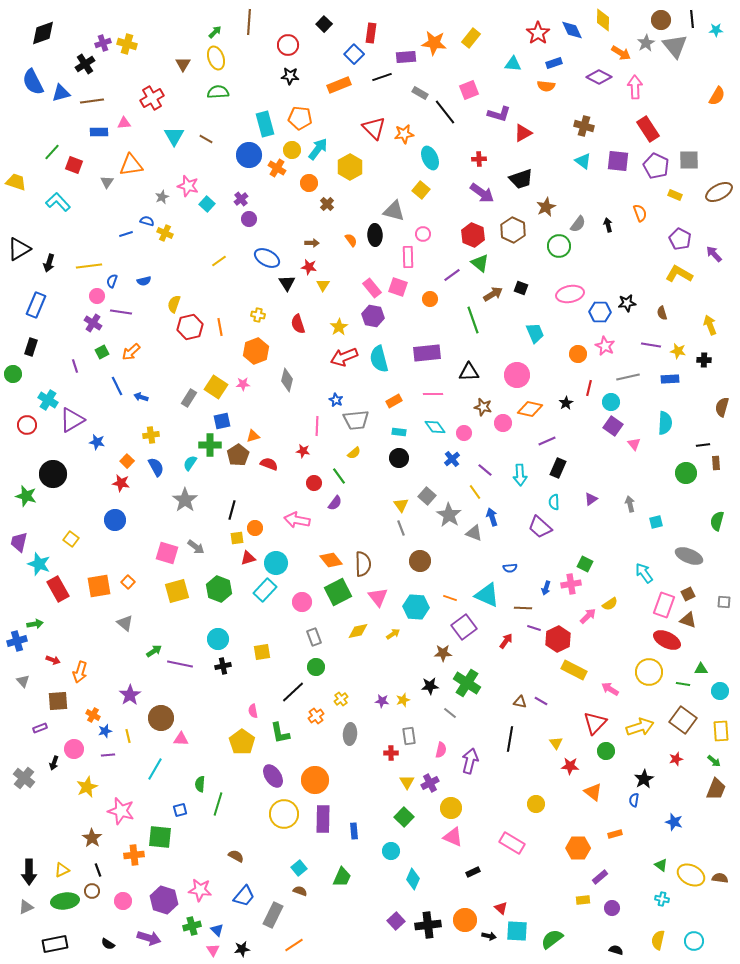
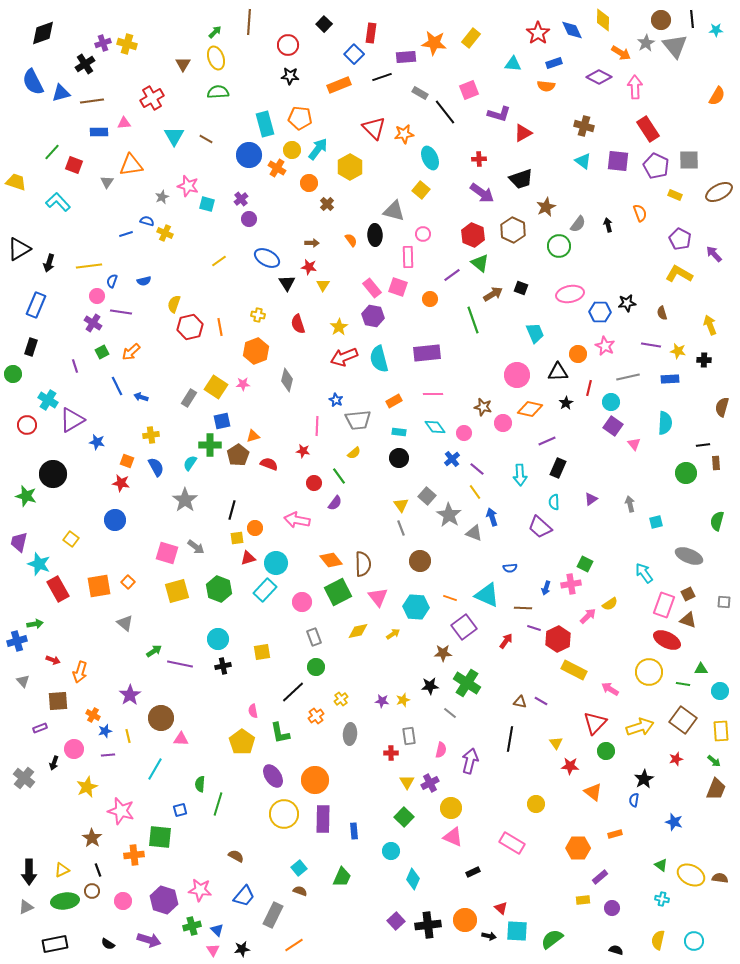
cyan square at (207, 204): rotated 28 degrees counterclockwise
black triangle at (469, 372): moved 89 px right
gray trapezoid at (356, 420): moved 2 px right
orange square at (127, 461): rotated 24 degrees counterclockwise
purple line at (485, 470): moved 8 px left, 1 px up
purple arrow at (149, 938): moved 2 px down
